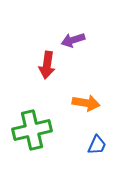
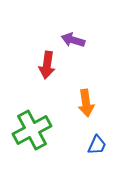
purple arrow: rotated 35 degrees clockwise
orange arrow: rotated 72 degrees clockwise
green cross: rotated 15 degrees counterclockwise
